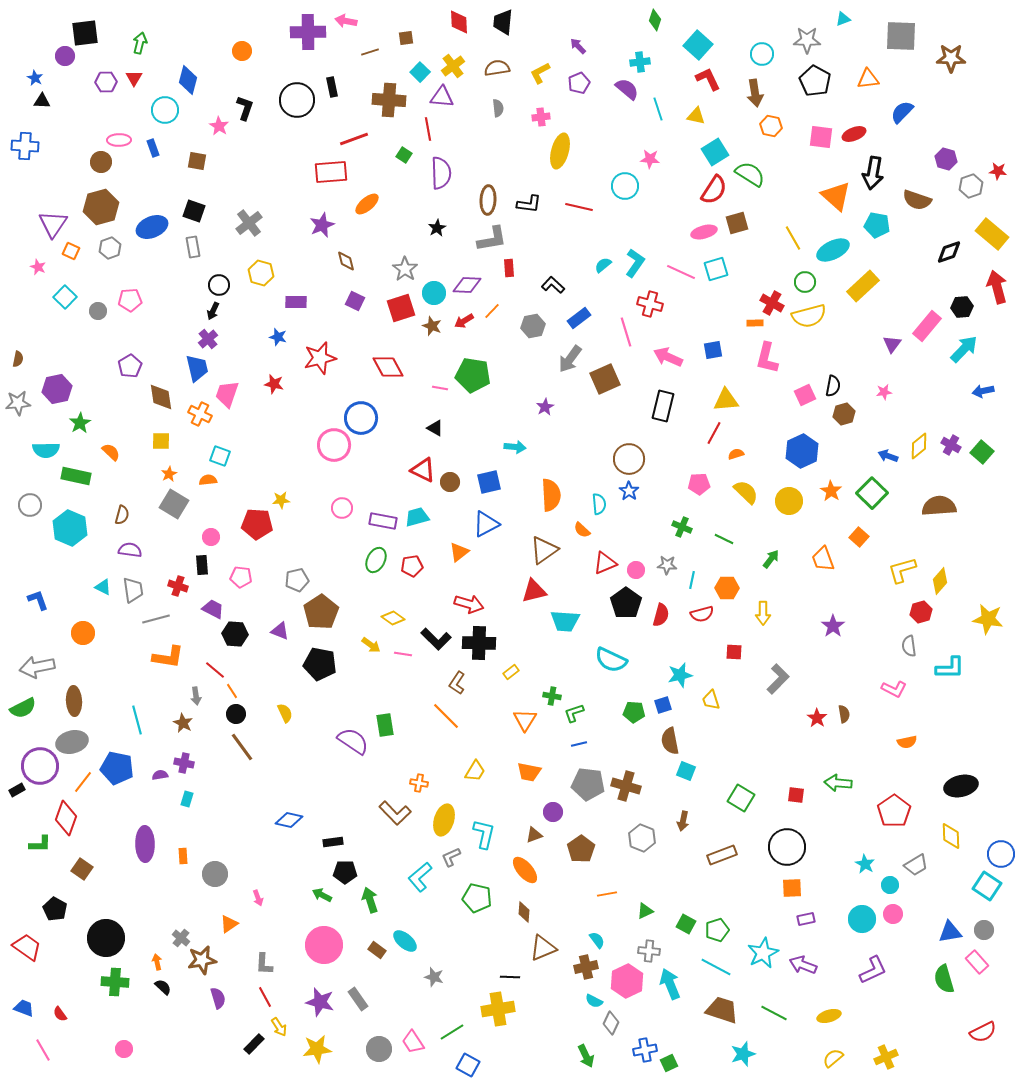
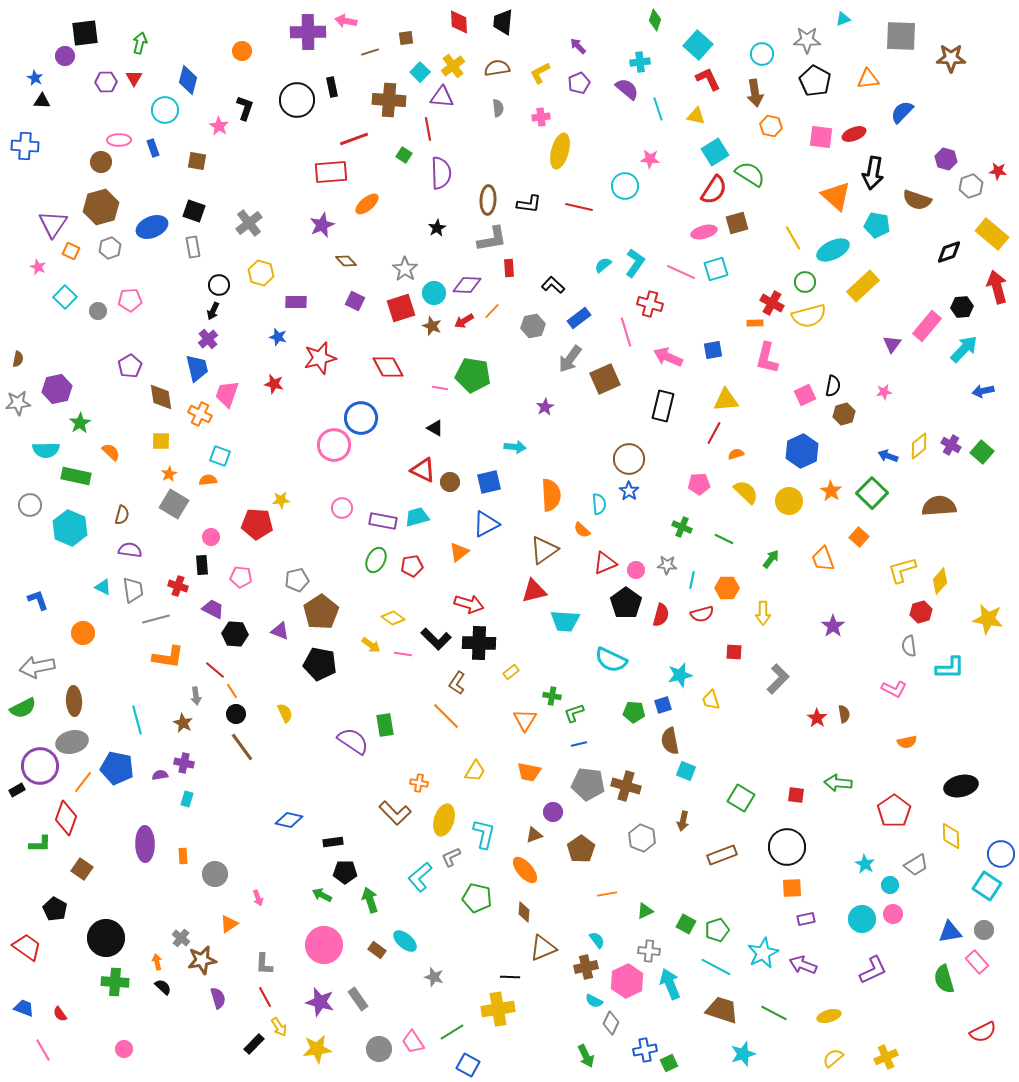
brown diamond at (346, 261): rotated 30 degrees counterclockwise
